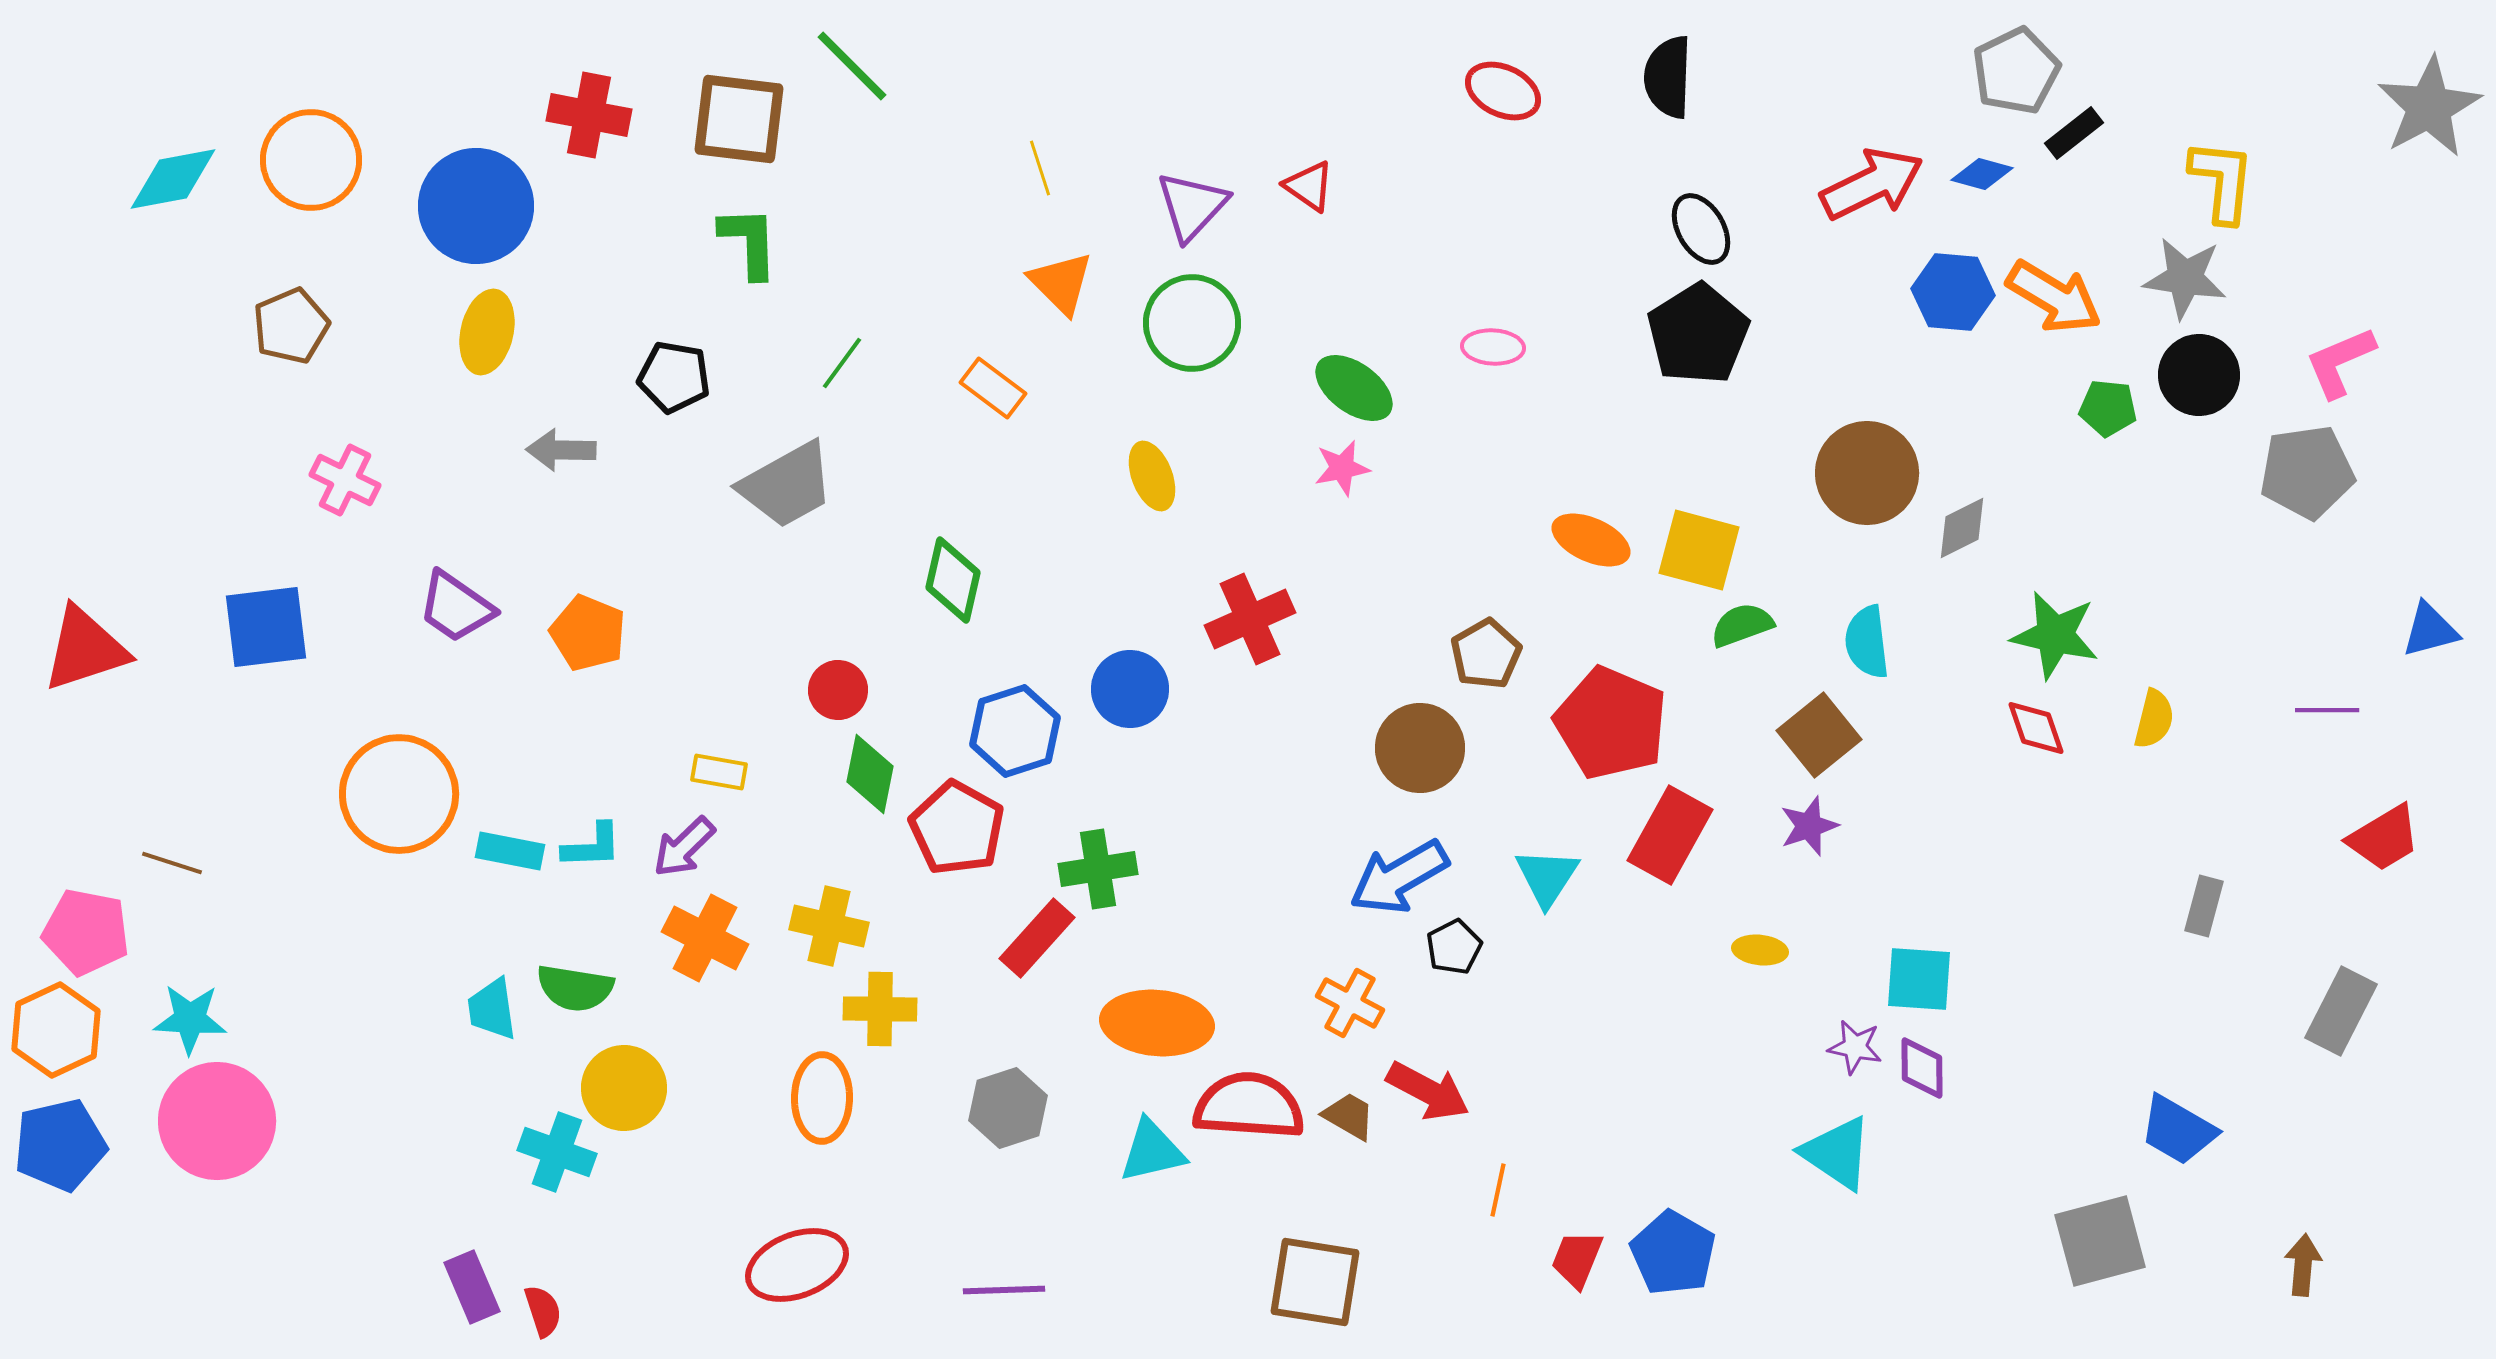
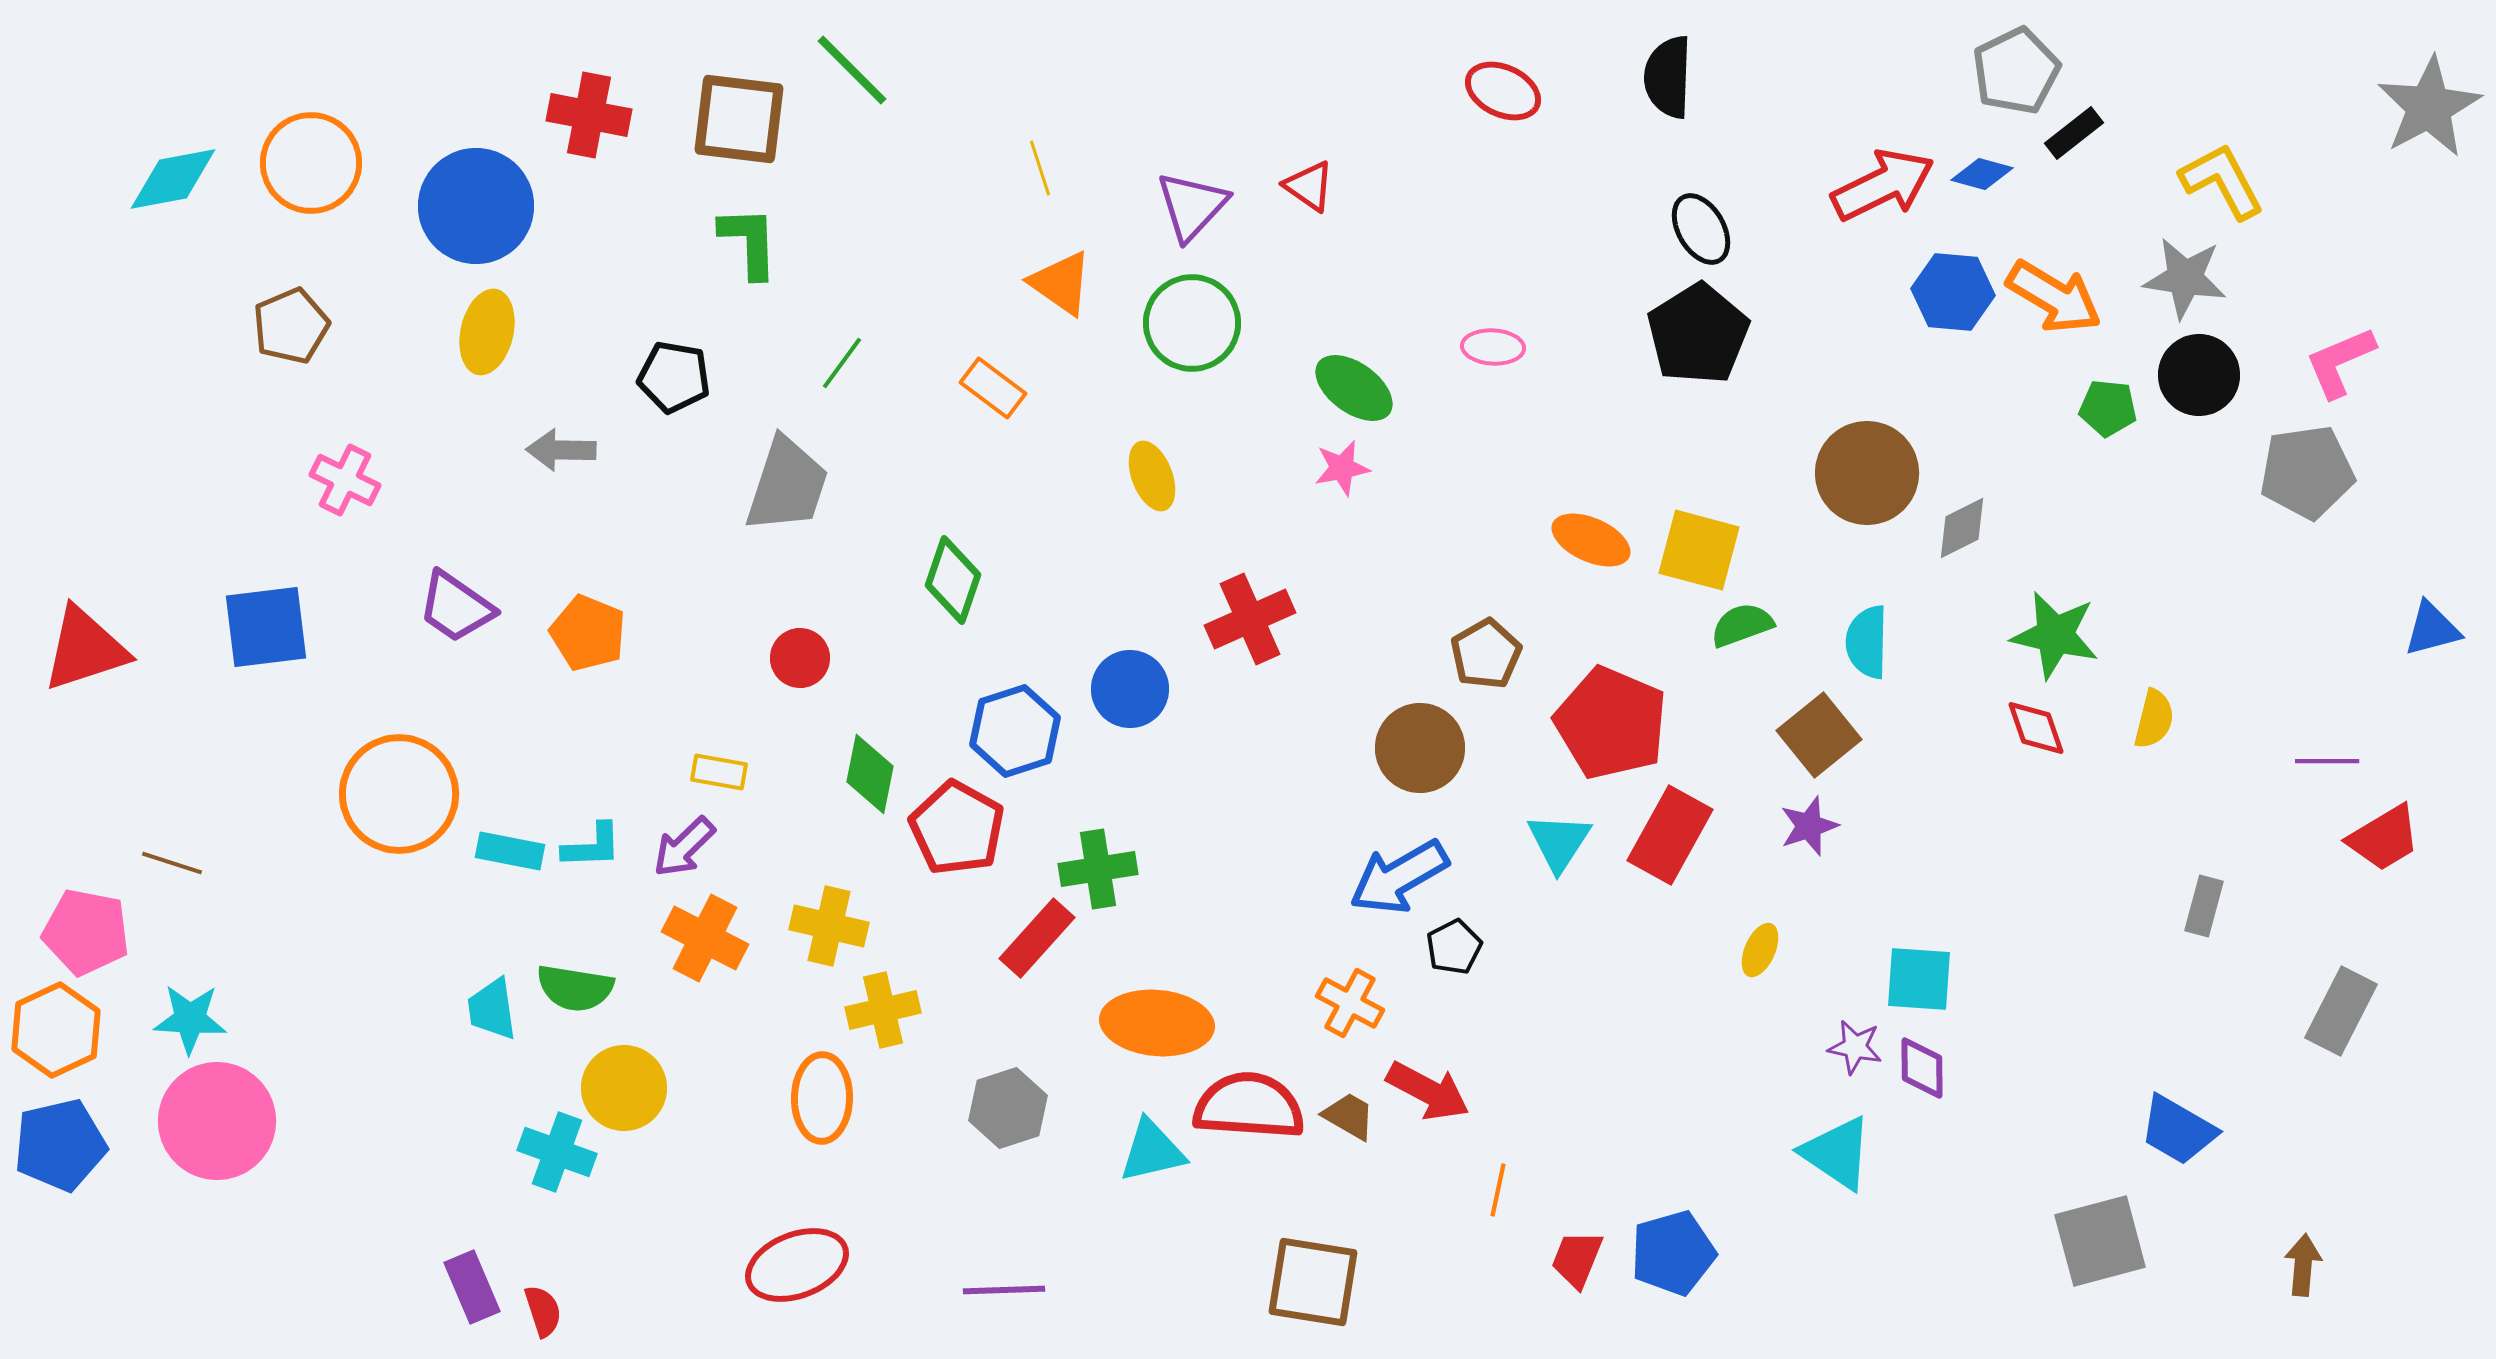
green line at (852, 66): moved 4 px down
orange circle at (311, 160): moved 3 px down
yellow L-shape at (2222, 181): rotated 34 degrees counterclockwise
red arrow at (1872, 184): moved 11 px right, 1 px down
orange triangle at (1061, 283): rotated 10 degrees counterclockwise
gray trapezoid at (787, 485): rotated 43 degrees counterclockwise
green diamond at (953, 580): rotated 6 degrees clockwise
blue triangle at (2430, 630): moved 2 px right, 1 px up
cyan semicircle at (1867, 642): rotated 8 degrees clockwise
red circle at (838, 690): moved 38 px left, 32 px up
purple line at (2327, 710): moved 51 px down
cyan triangle at (1547, 877): moved 12 px right, 35 px up
yellow ellipse at (1760, 950): rotated 72 degrees counterclockwise
yellow cross at (880, 1009): moved 3 px right, 1 px down; rotated 14 degrees counterclockwise
blue pentagon at (1673, 1253): rotated 26 degrees clockwise
brown square at (1315, 1282): moved 2 px left
